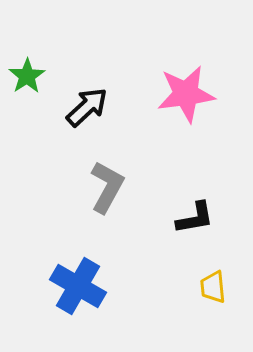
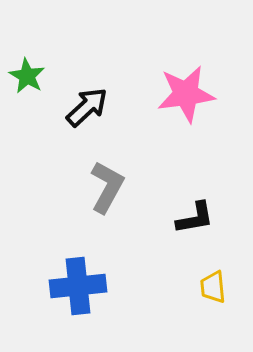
green star: rotated 9 degrees counterclockwise
blue cross: rotated 36 degrees counterclockwise
